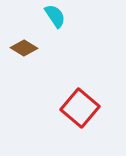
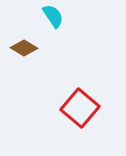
cyan semicircle: moved 2 px left
